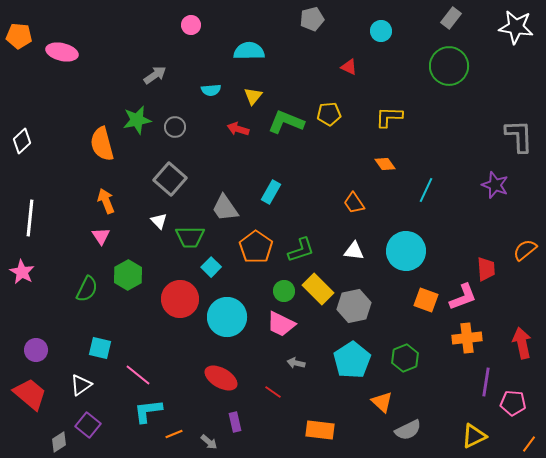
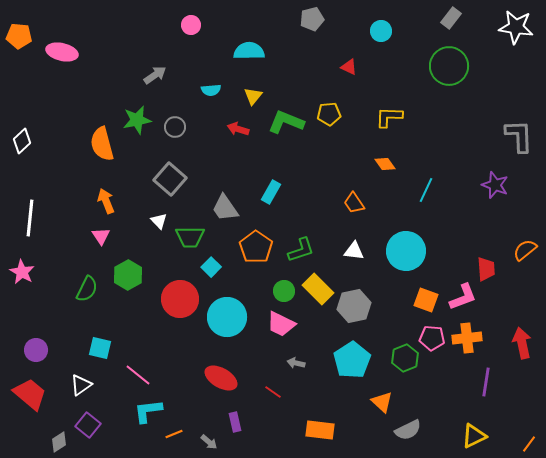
pink pentagon at (513, 403): moved 81 px left, 65 px up
